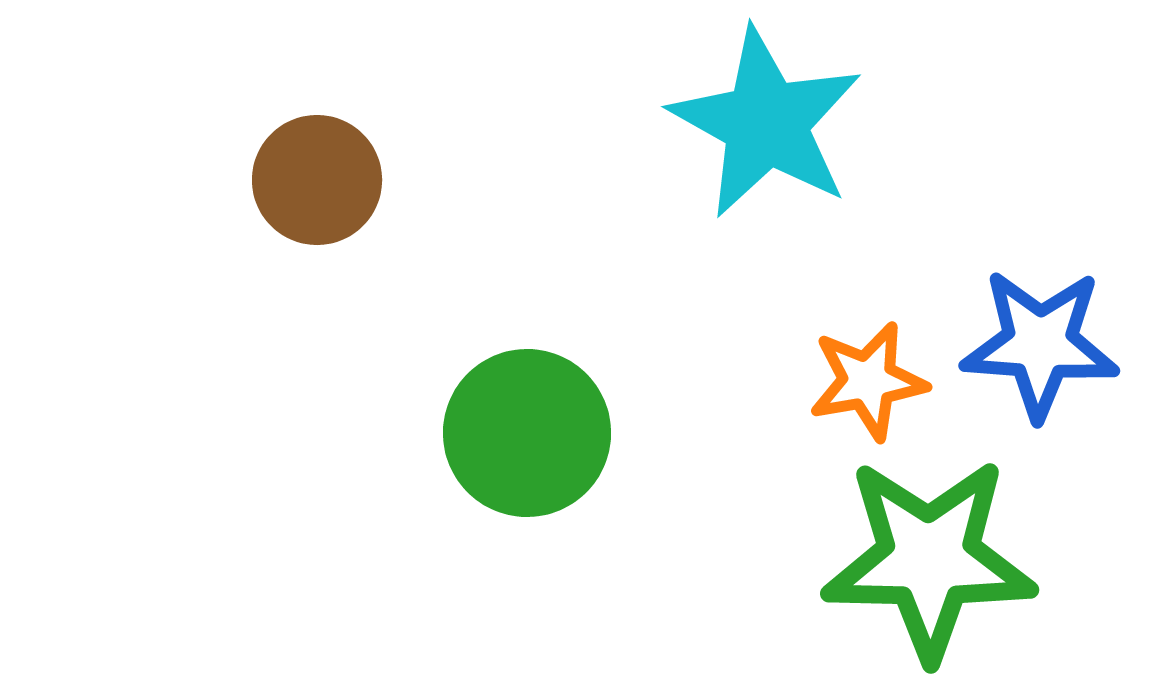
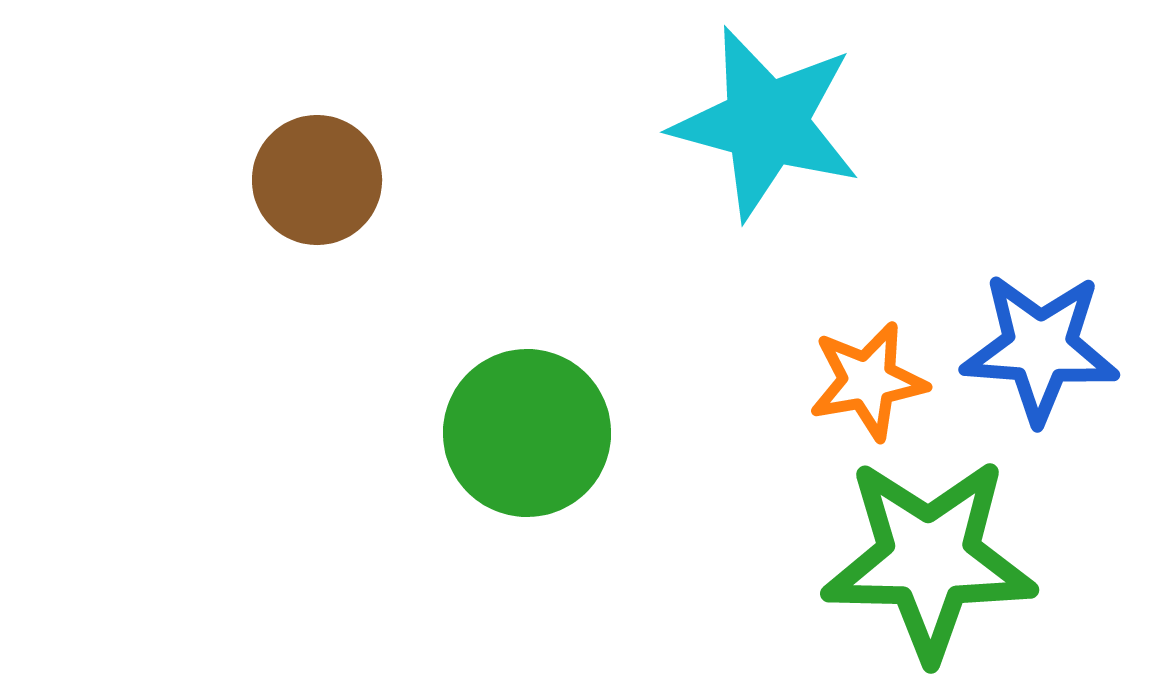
cyan star: rotated 14 degrees counterclockwise
blue star: moved 4 px down
